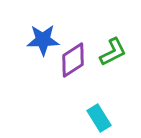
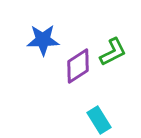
purple diamond: moved 5 px right, 6 px down
cyan rectangle: moved 2 px down
